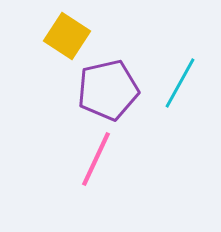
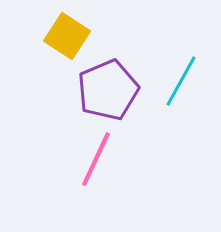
cyan line: moved 1 px right, 2 px up
purple pentagon: rotated 10 degrees counterclockwise
